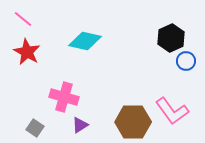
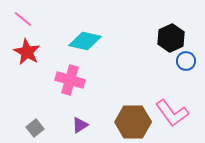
pink cross: moved 6 px right, 17 px up
pink L-shape: moved 2 px down
gray square: rotated 18 degrees clockwise
